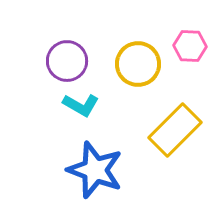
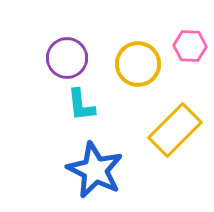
purple circle: moved 3 px up
cyan L-shape: rotated 54 degrees clockwise
blue star: rotated 6 degrees clockwise
